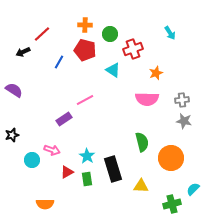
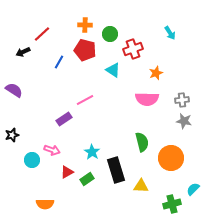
cyan star: moved 5 px right, 4 px up
black rectangle: moved 3 px right, 1 px down
green rectangle: rotated 64 degrees clockwise
